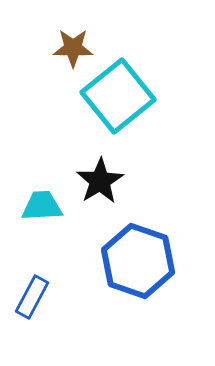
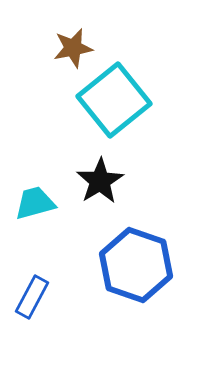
brown star: rotated 12 degrees counterclockwise
cyan square: moved 4 px left, 4 px down
cyan trapezoid: moved 7 px left, 3 px up; rotated 12 degrees counterclockwise
blue hexagon: moved 2 px left, 4 px down
